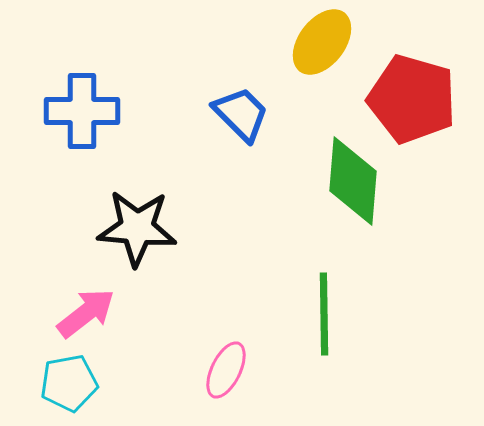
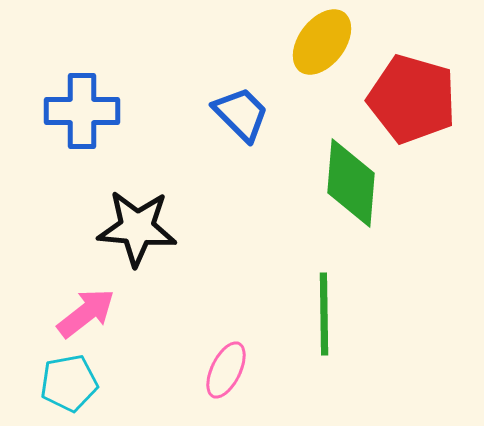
green diamond: moved 2 px left, 2 px down
